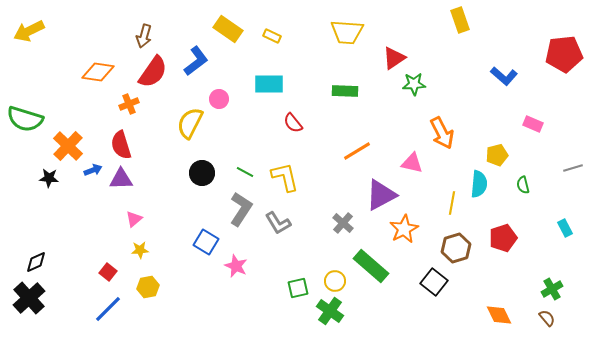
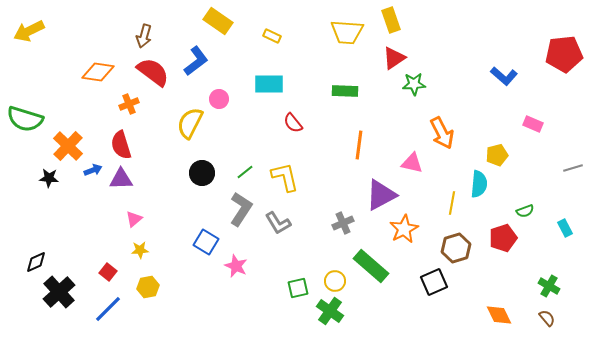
yellow rectangle at (460, 20): moved 69 px left
yellow rectangle at (228, 29): moved 10 px left, 8 px up
red semicircle at (153, 72): rotated 88 degrees counterclockwise
orange line at (357, 151): moved 2 px right, 6 px up; rotated 52 degrees counterclockwise
green line at (245, 172): rotated 66 degrees counterclockwise
green semicircle at (523, 185): moved 2 px right, 26 px down; rotated 96 degrees counterclockwise
gray cross at (343, 223): rotated 25 degrees clockwise
black square at (434, 282): rotated 28 degrees clockwise
green cross at (552, 289): moved 3 px left, 3 px up; rotated 30 degrees counterclockwise
black cross at (29, 298): moved 30 px right, 6 px up
